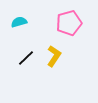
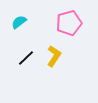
cyan semicircle: rotated 21 degrees counterclockwise
